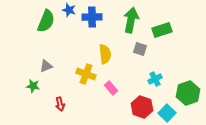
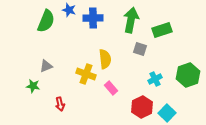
blue cross: moved 1 px right, 1 px down
yellow semicircle: moved 5 px down
green hexagon: moved 18 px up
red hexagon: rotated 15 degrees clockwise
